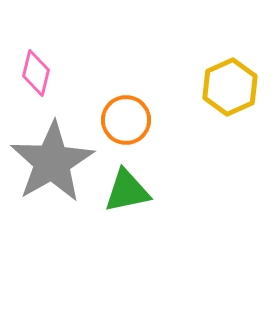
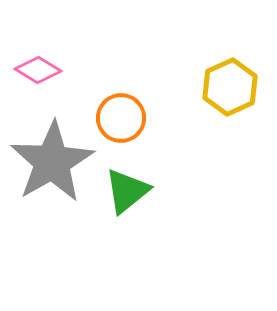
pink diamond: moved 2 px right, 3 px up; rotated 72 degrees counterclockwise
orange circle: moved 5 px left, 2 px up
green triangle: rotated 27 degrees counterclockwise
